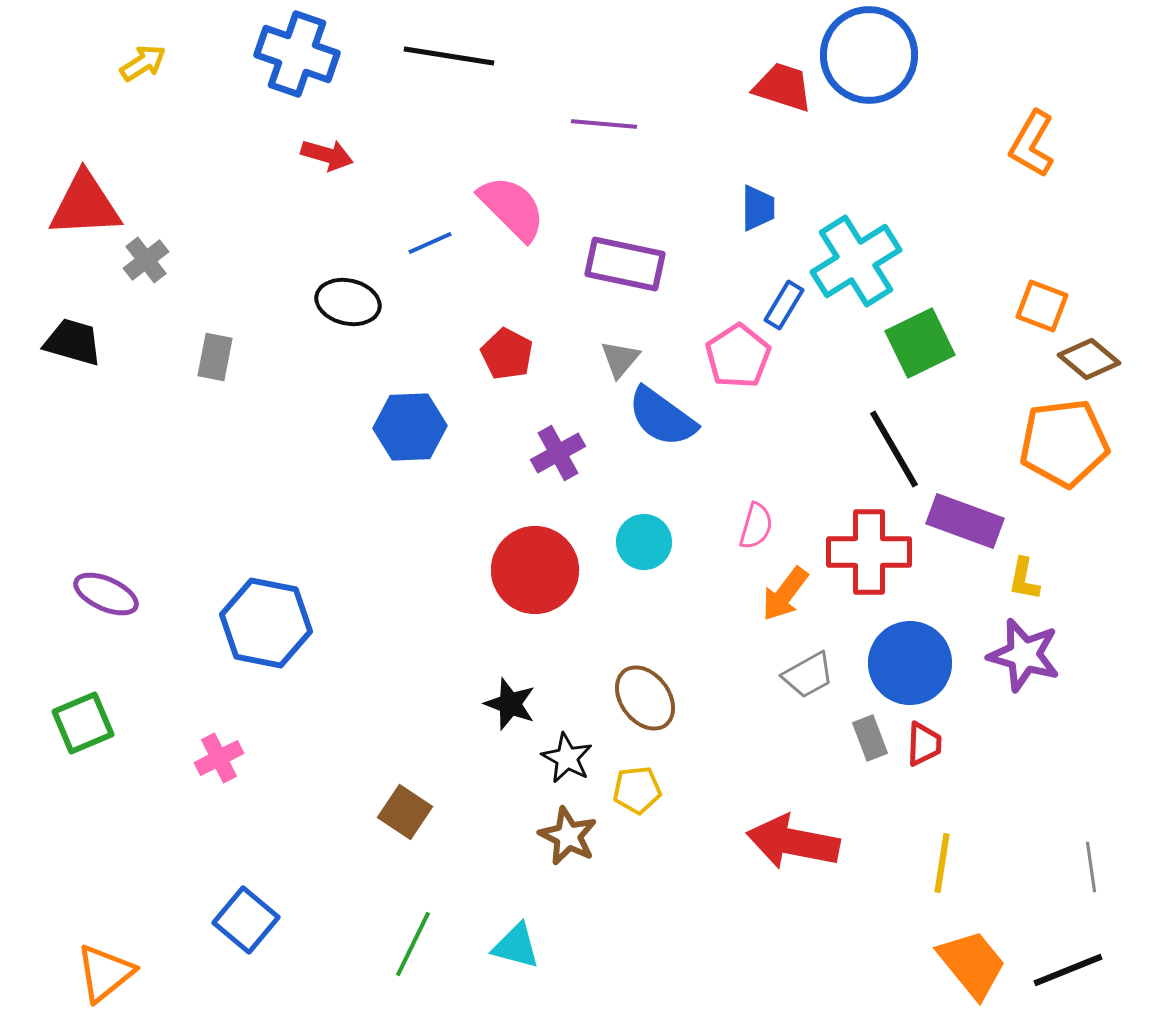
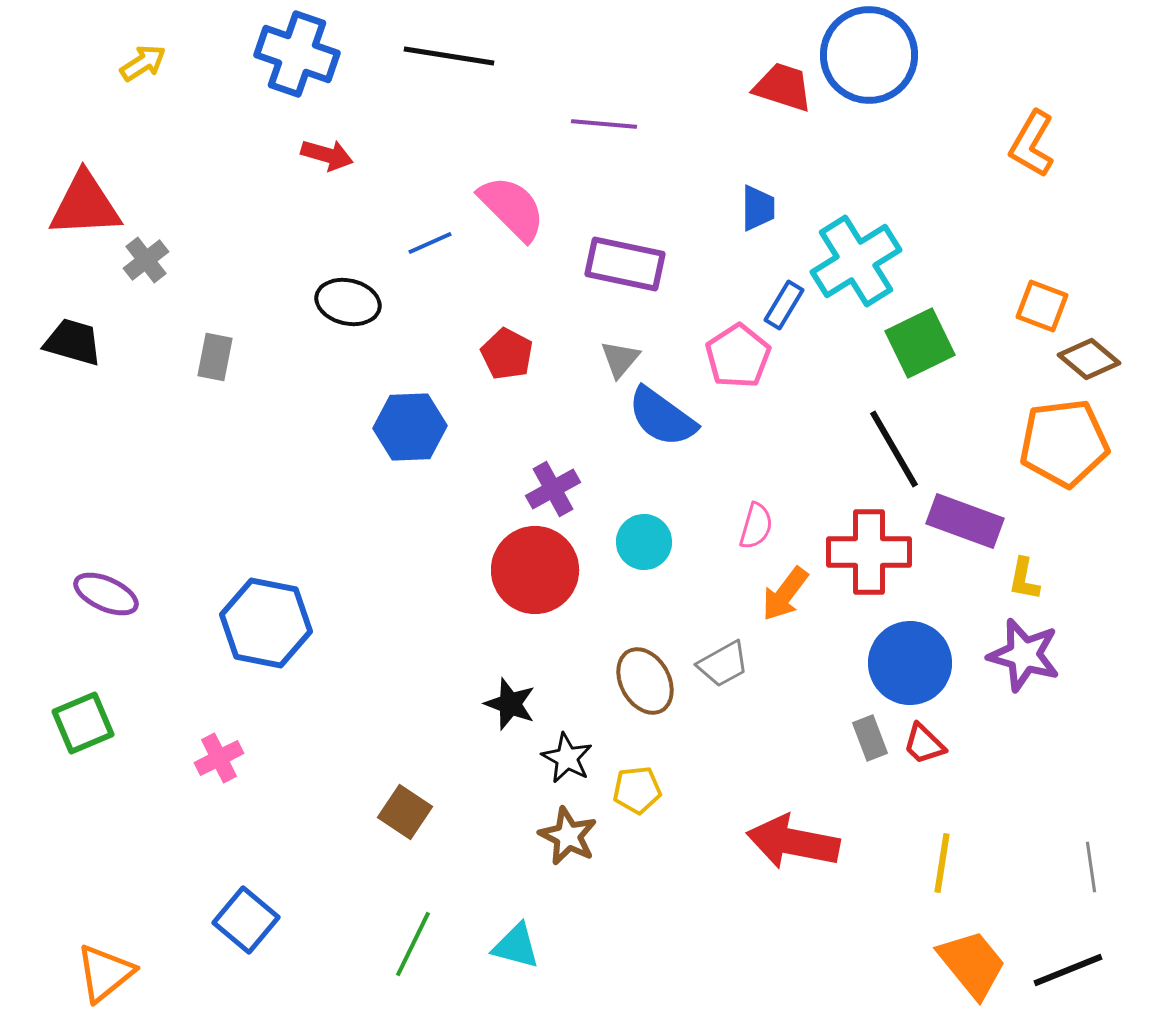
purple cross at (558, 453): moved 5 px left, 36 px down
gray trapezoid at (808, 675): moved 85 px left, 11 px up
brown ellipse at (645, 698): moved 17 px up; rotated 8 degrees clockwise
red trapezoid at (924, 744): rotated 132 degrees clockwise
